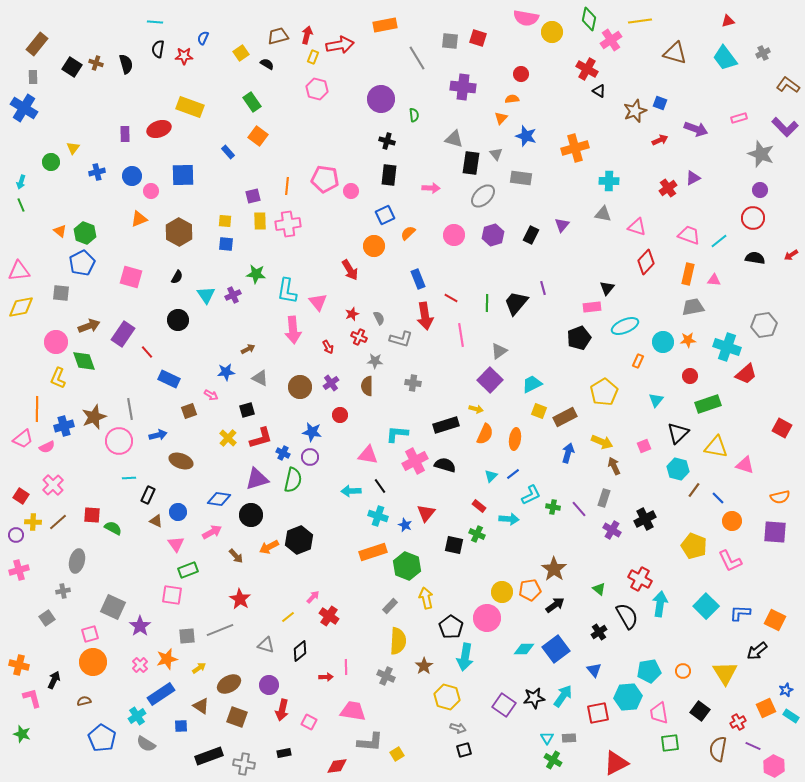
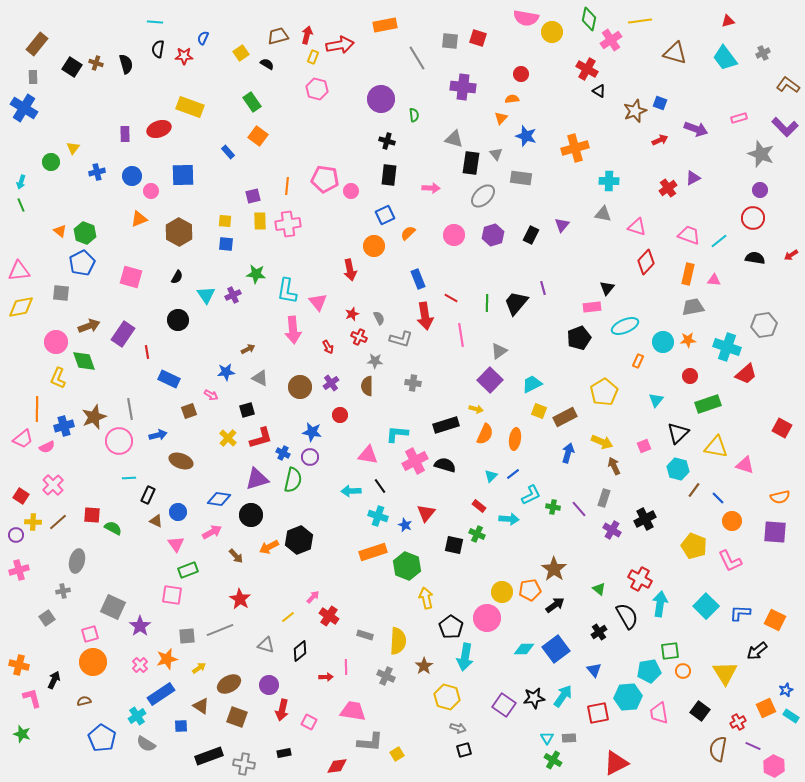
red arrow at (350, 270): rotated 20 degrees clockwise
red line at (147, 352): rotated 32 degrees clockwise
gray rectangle at (390, 606): moved 25 px left, 29 px down; rotated 63 degrees clockwise
green square at (670, 743): moved 92 px up
